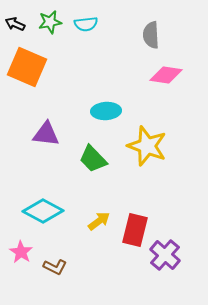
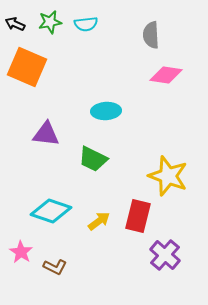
yellow star: moved 21 px right, 30 px down
green trapezoid: rotated 20 degrees counterclockwise
cyan diamond: moved 8 px right; rotated 9 degrees counterclockwise
red rectangle: moved 3 px right, 14 px up
